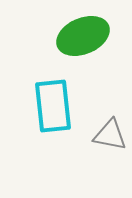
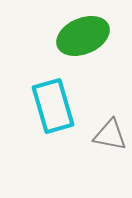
cyan rectangle: rotated 10 degrees counterclockwise
